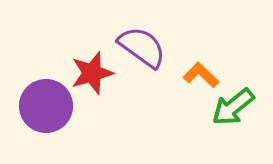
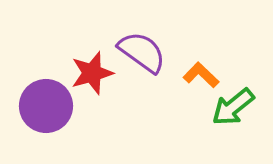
purple semicircle: moved 5 px down
